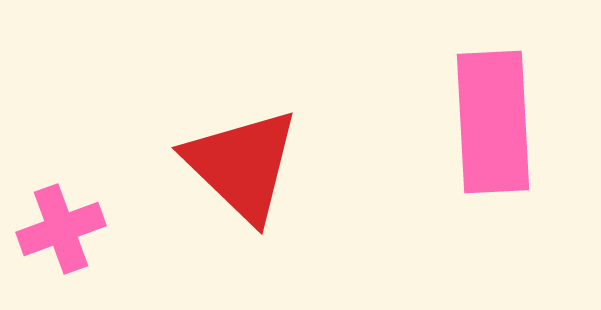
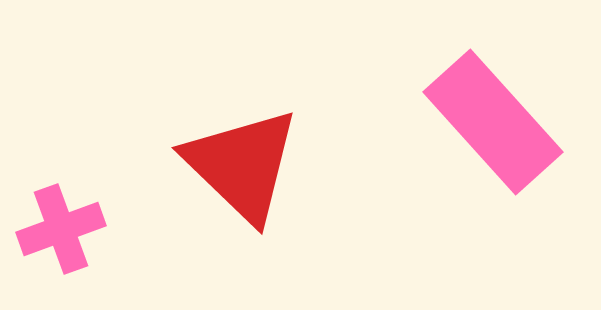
pink rectangle: rotated 39 degrees counterclockwise
